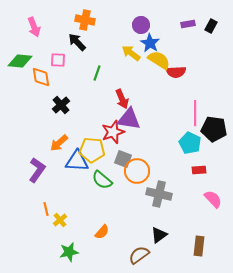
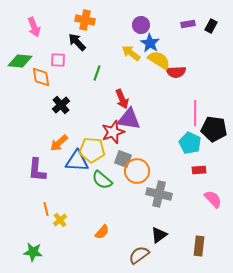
purple L-shape: rotated 150 degrees clockwise
green star: moved 36 px left; rotated 18 degrees clockwise
